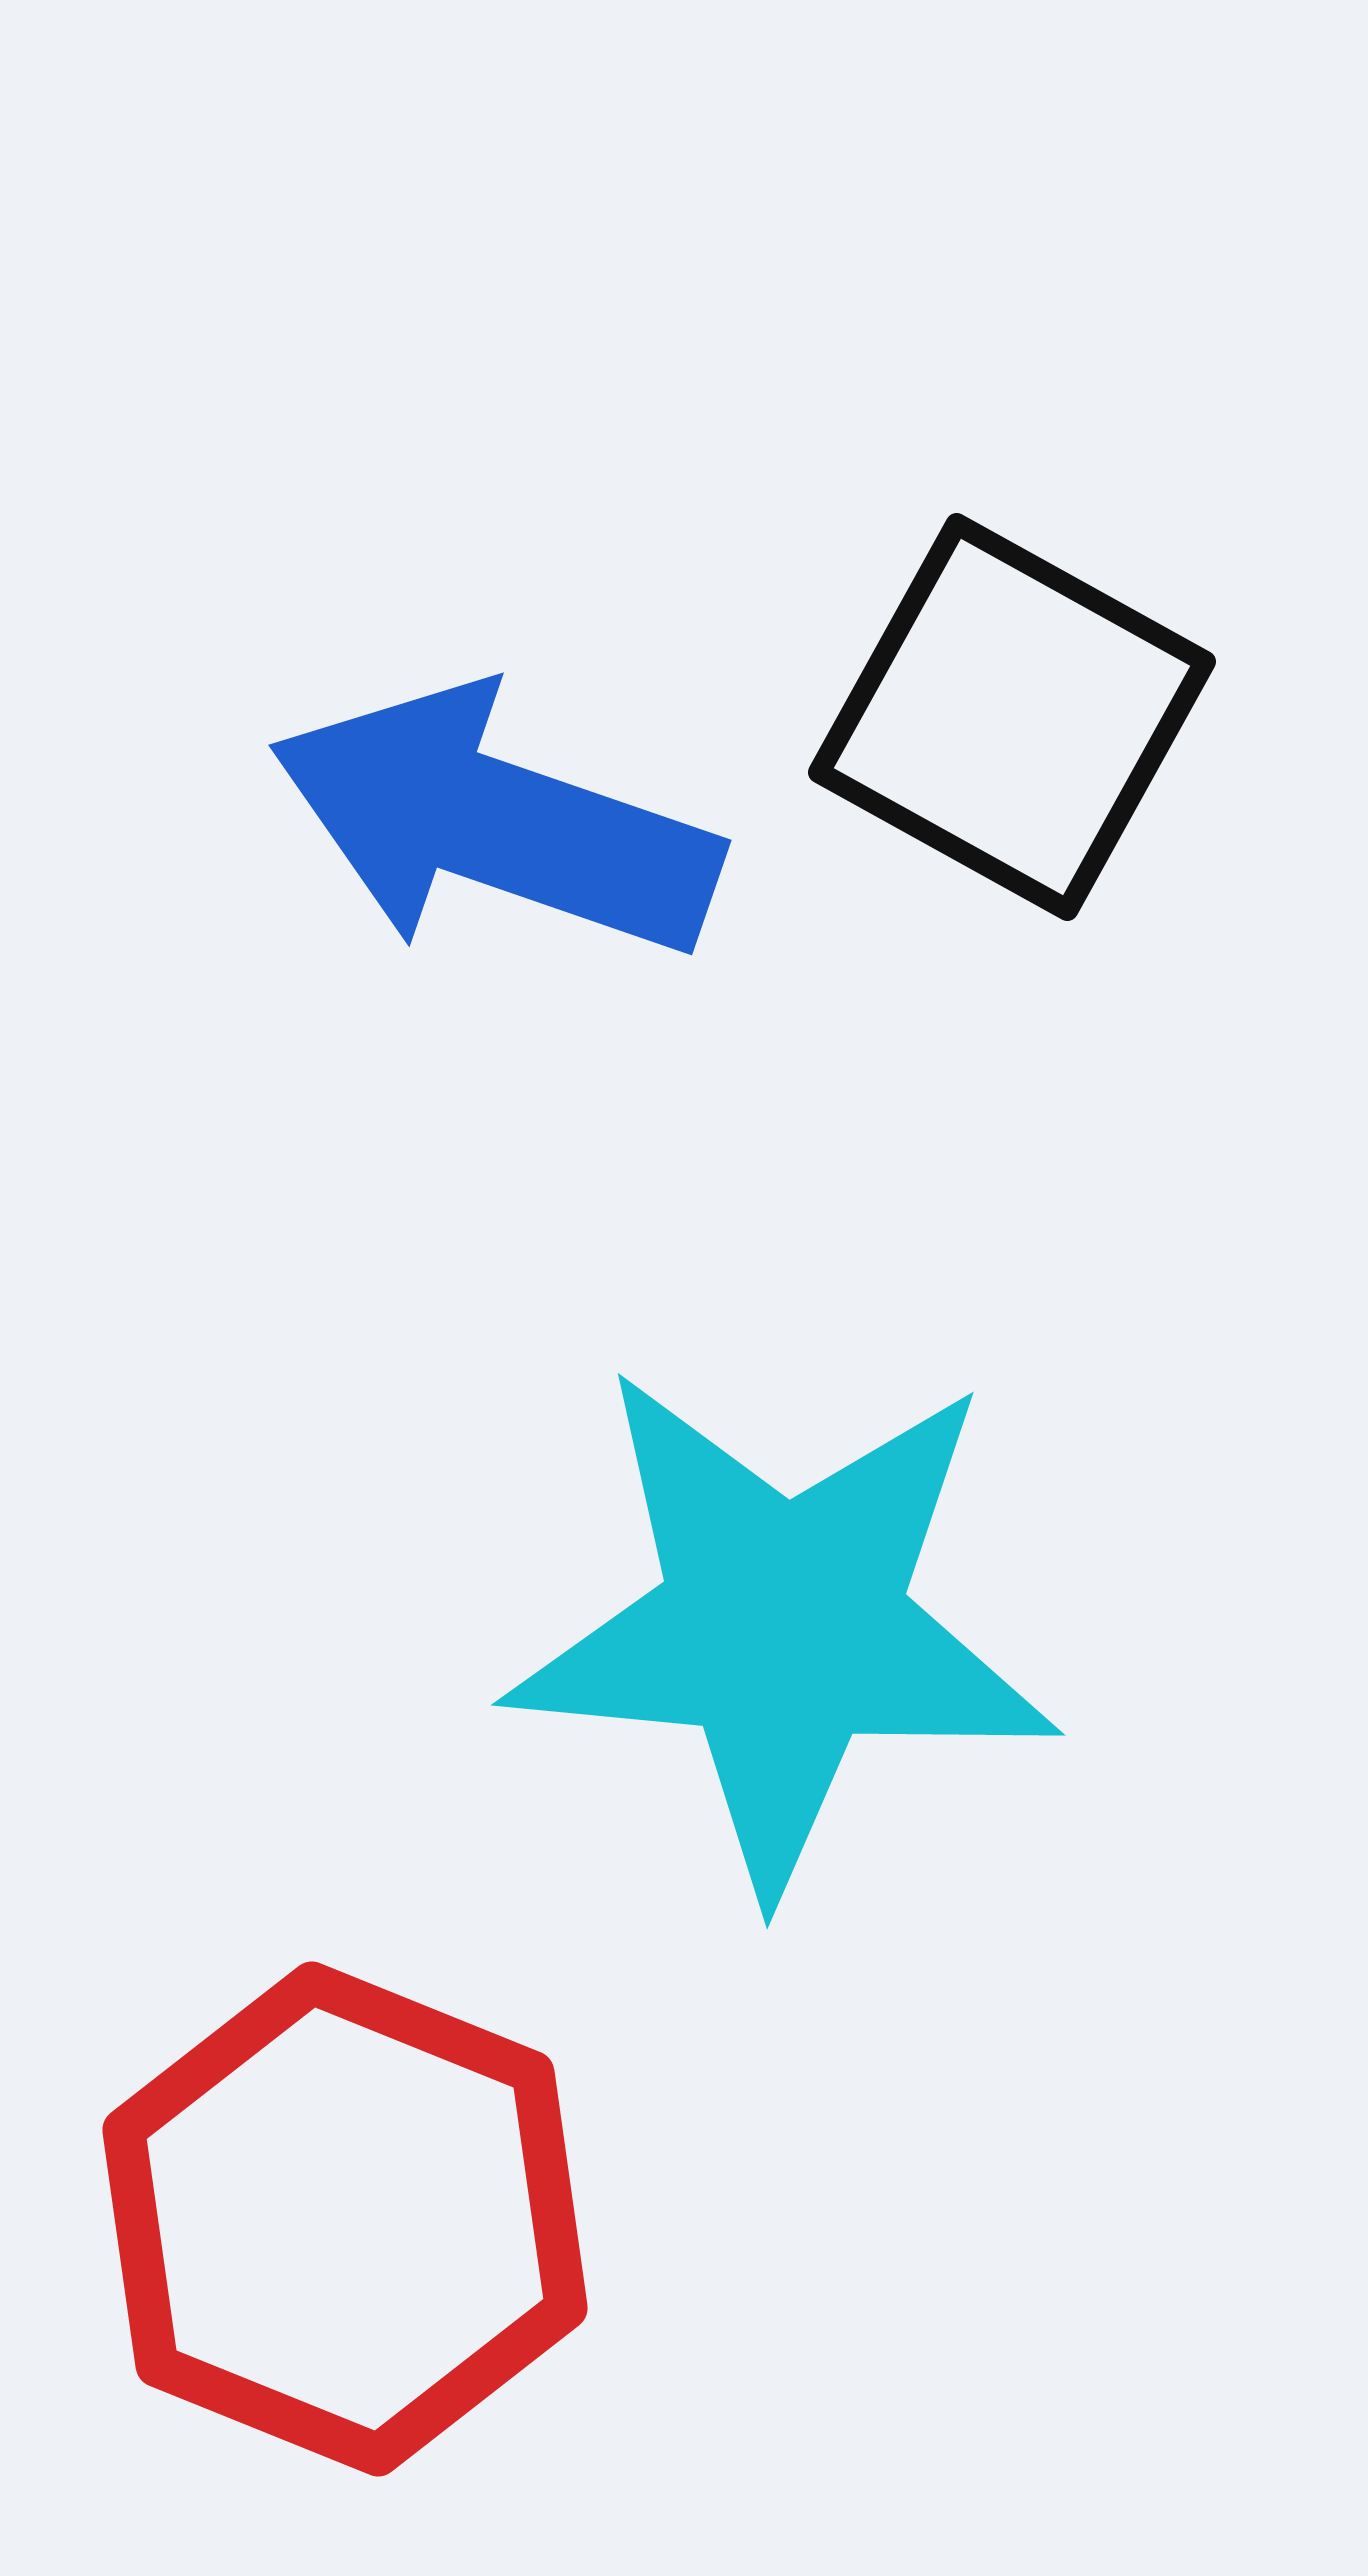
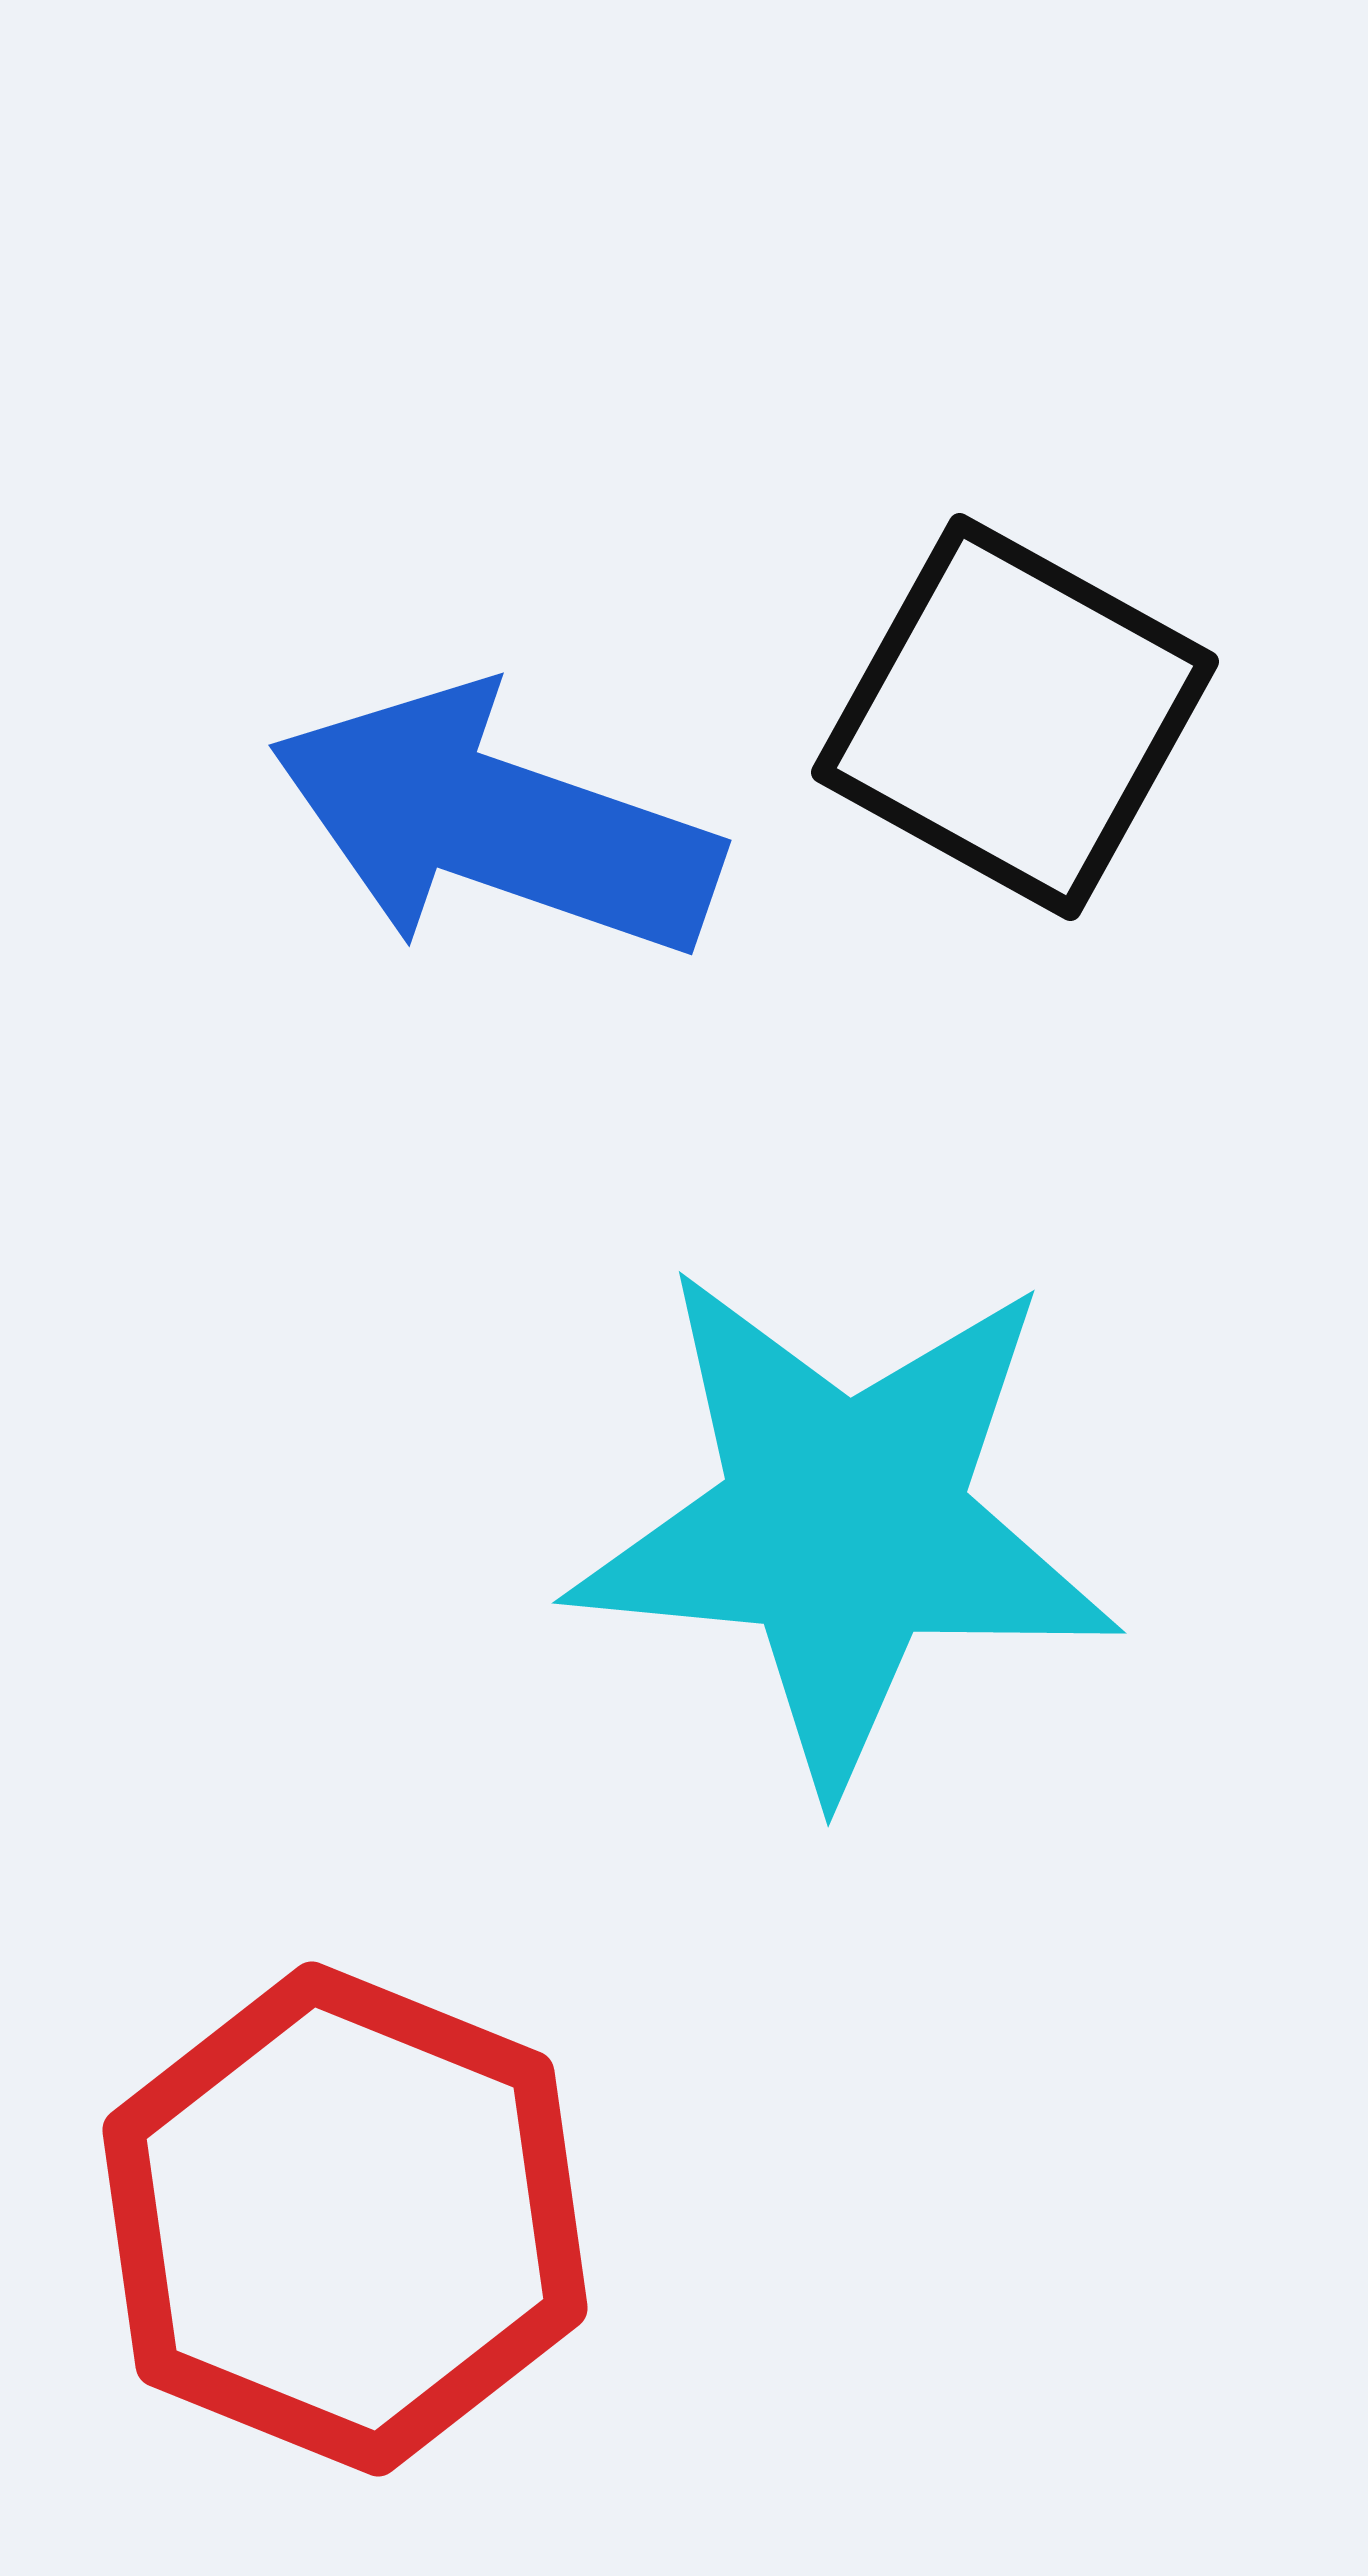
black square: moved 3 px right
cyan star: moved 61 px right, 102 px up
